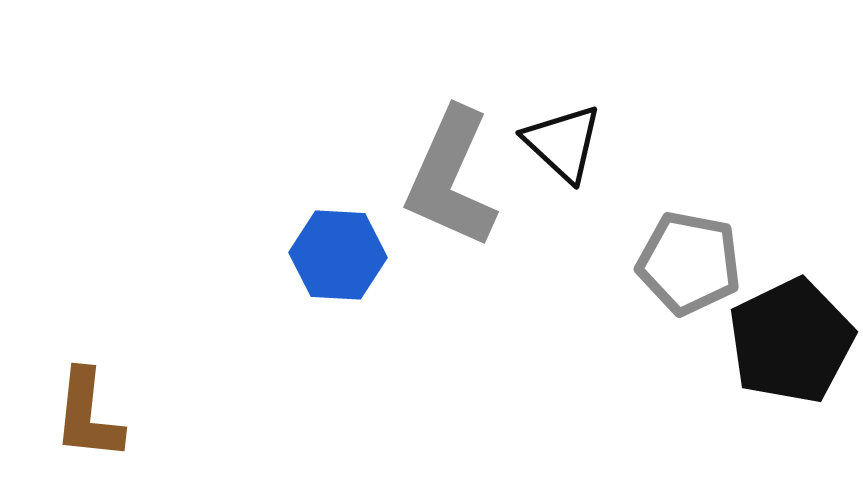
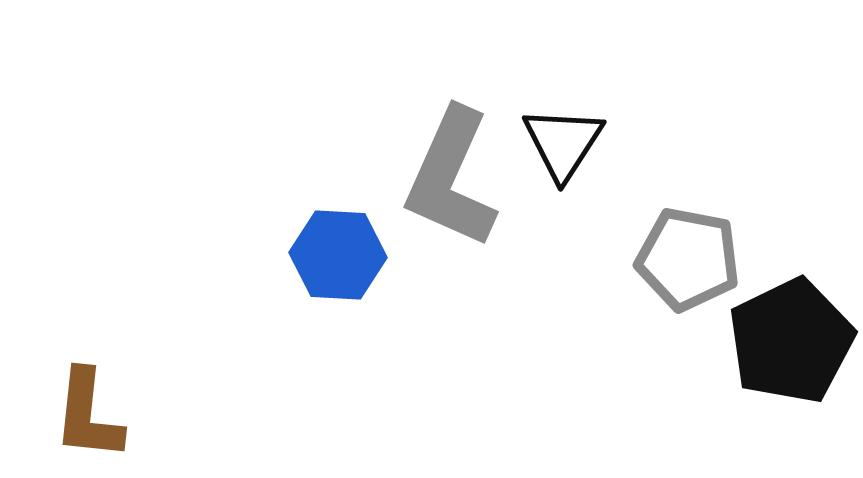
black triangle: rotated 20 degrees clockwise
gray pentagon: moved 1 px left, 4 px up
